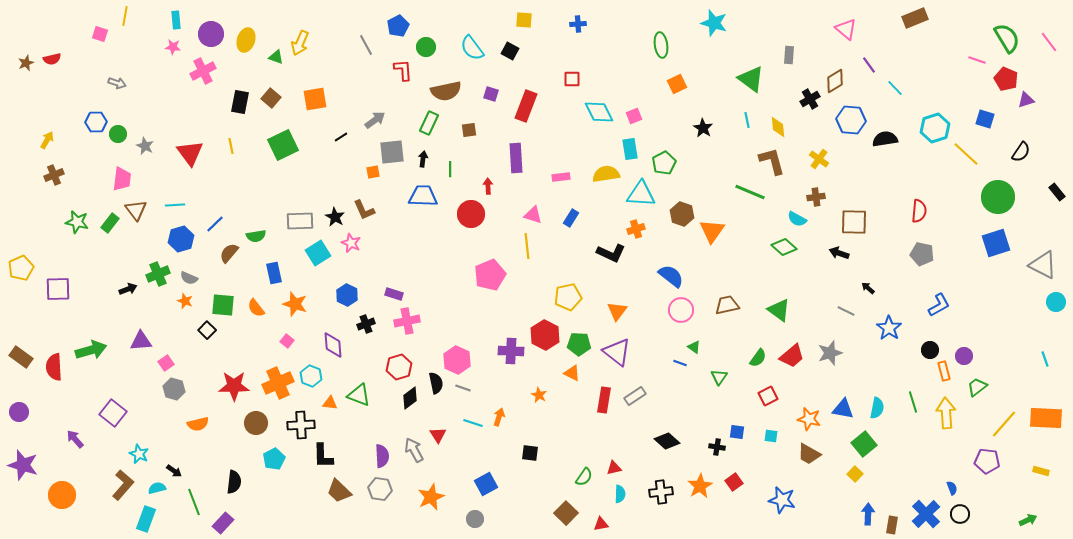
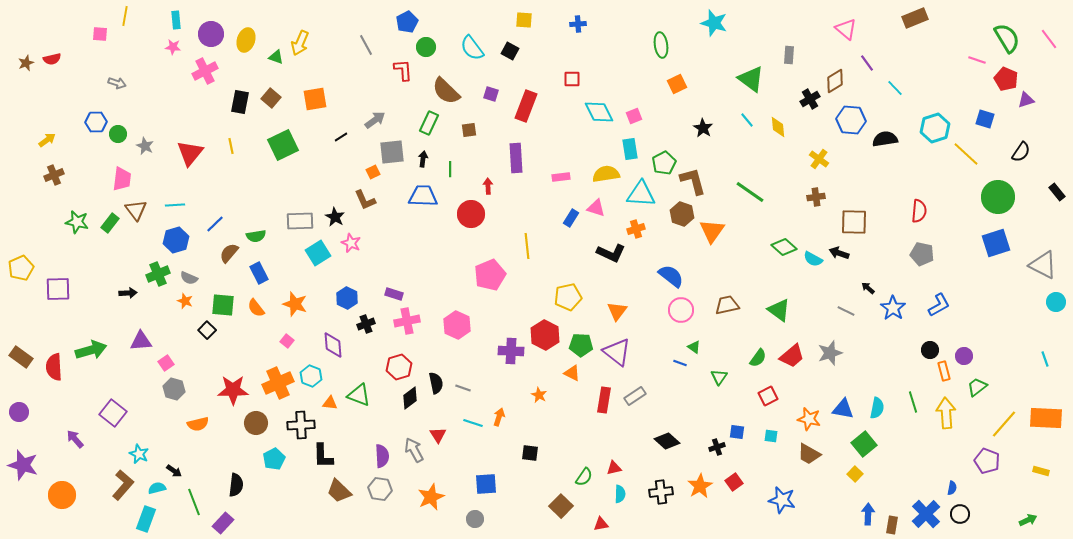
blue pentagon at (398, 26): moved 9 px right, 4 px up
pink square at (100, 34): rotated 14 degrees counterclockwise
pink line at (1049, 42): moved 3 px up
purple line at (869, 65): moved 2 px left, 2 px up
pink cross at (203, 71): moved 2 px right
brown semicircle at (446, 91): rotated 56 degrees clockwise
cyan line at (747, 120): rotated 28 degrees counterclockwise
yellow arrow at (47, 140): rotated 24 degrees clockwise
red triangle at (190, 153): rotated 16 degrees clockwise
brown L-shape at (772, 161): moved 79 px left, 20 px down
orange square at (373, 172): rotated 16 degrees counterclockwise
green line at (750, 192): rotated 12 degrees clockwise
brown L-shape at (364, 210): moved 1 px right, 10 px up
pink triangle at (533, 215): moved 63 px right, 7 px up
cyan semicircle at (797, 219): moved 16 px right, 40 px down
blue hexagon at (181, 239): moved 5 px left, 1 px down
blue rectangle at (274, 273): moved 15 px left; rotated 15 degrees counterclockwise
black arrow at (128, 289): moved 4 px down; rotated 18 degrees clockwise
blue hexagon at (347, 295): moved 3 px down
blue star at (889, 328): moved 4 px right, 20 px up
green pentagon at (579, 344): moved 2 px right, 1 px down
pink hexagon at (457, 360): moved 35 px up
red star at (234, 386): moved 1 px left, 4 px down
black cross at (717, 447): rotated 28 degrees counterclockwise
purple pentagon at (987, 461): rotated 15 degrees clockwise
black semicircle at (234, 482): moved 2 px right, 3 px down
blue square at (486, 484): rotated 25 degrees clockwise
blue semicircle at (952, 488): rotated 32 degrees clockwise
brown square at (566, 513): moved 5 px left, 7 px up
